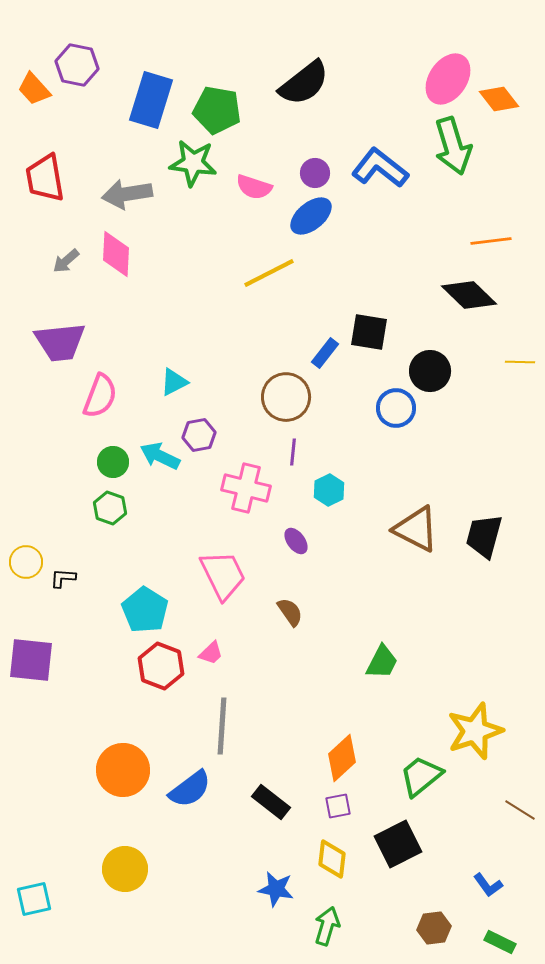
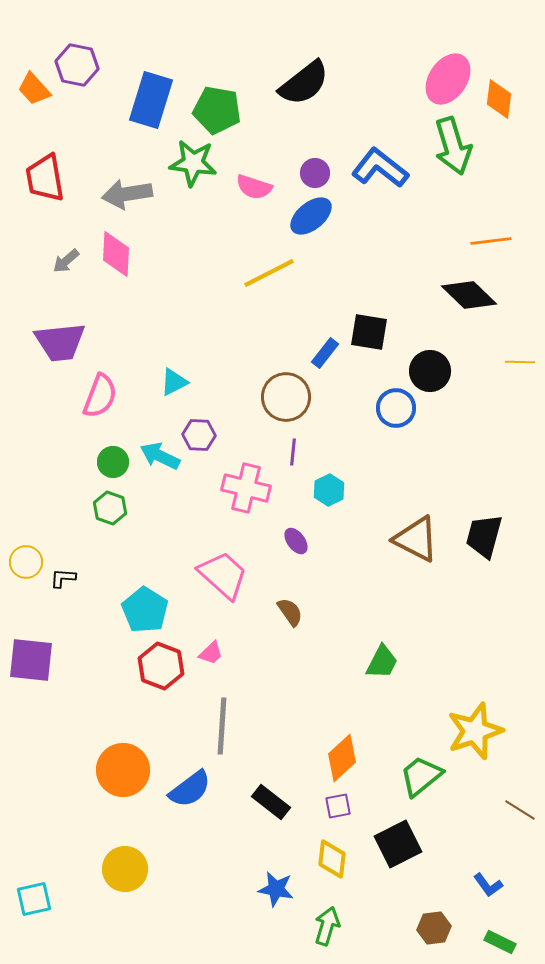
orange diamond at (499, 99): rotated 45 degrees clockwise
purple hexagon at (199, 435): rotated 12 degrees clockwise
brown triangle at (416, 529): moved 10 px down
pink trapezoid at (223, 575): rotated 22 degrees counterclockwise
